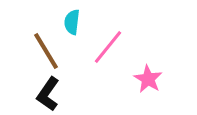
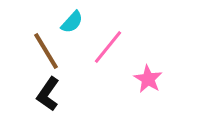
cyan semicircle: rotated 145 degrees counterclockwise
